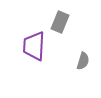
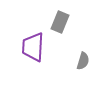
purple trapezoid: moved 1 px left, 1 px down
